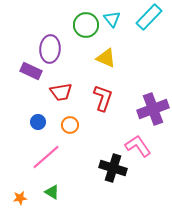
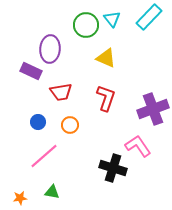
red L-shape: moved 3 px right
pink line: moved 2 px left, 1 px up
green triangle: rotated 21 degrees counterclockwise
